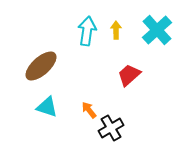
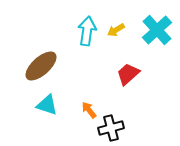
yellow arrow: rotated 120 degrees counterclockwise
red trapezoid: moved 1 px left, 1 px up
cyan triangle: moved 2 px up
black cross: rotated 15 degrees clockwise
